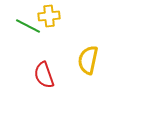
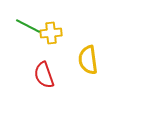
yellow cross: moved 2 px right, 17 px down
yellow semicircle: rotated 20 degrees counterclockwise
